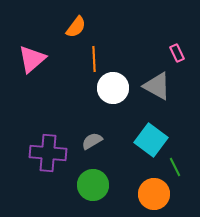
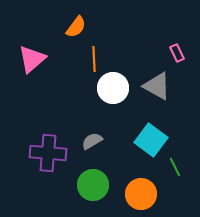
orange circle: moved 13 px left
